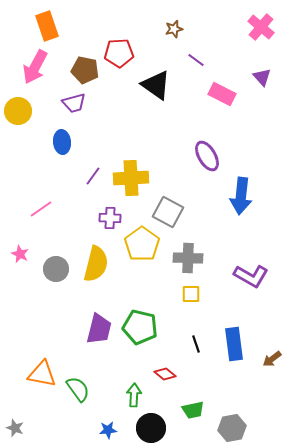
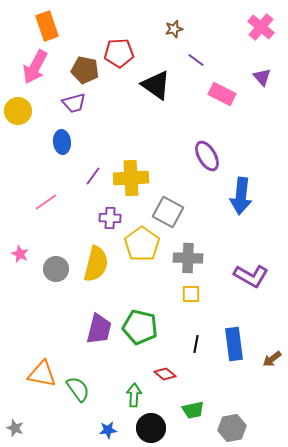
pink line at (41, 209): moved 5 px right, 7 px up
black line at (196, 344): rotated 30 degrees clockwise
